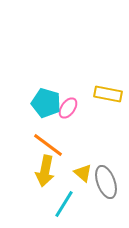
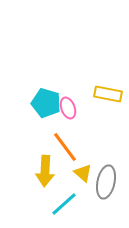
pink ellipse: rotated 55 degrees counterclockwise
orange line: moved 17 px right, 2 px down; rotated 16 degrees clockwise
yellow arrow: rotated 8 degrees counterclockwise
gray ellipse: rotated 32 degrees clockwise
cyan line: rotated 16 degrees clockwise
